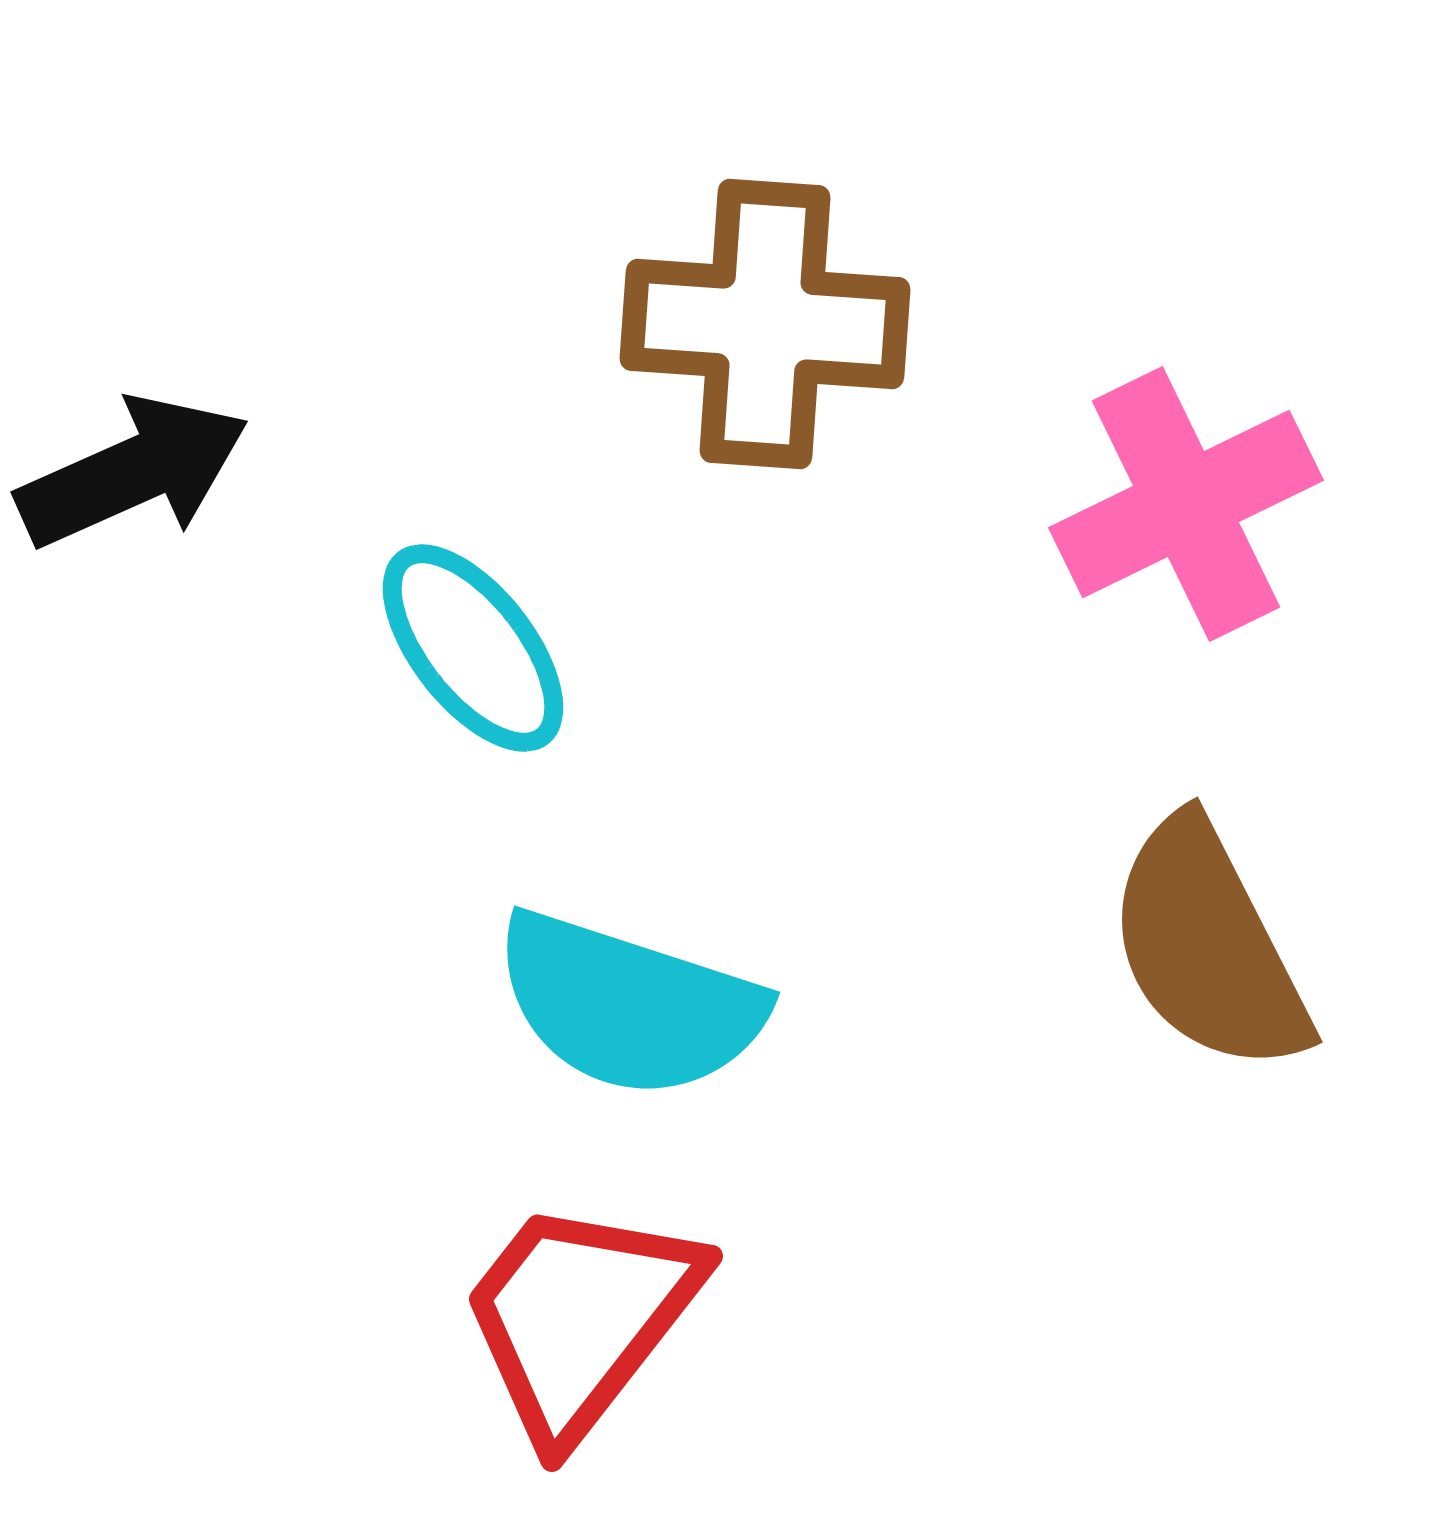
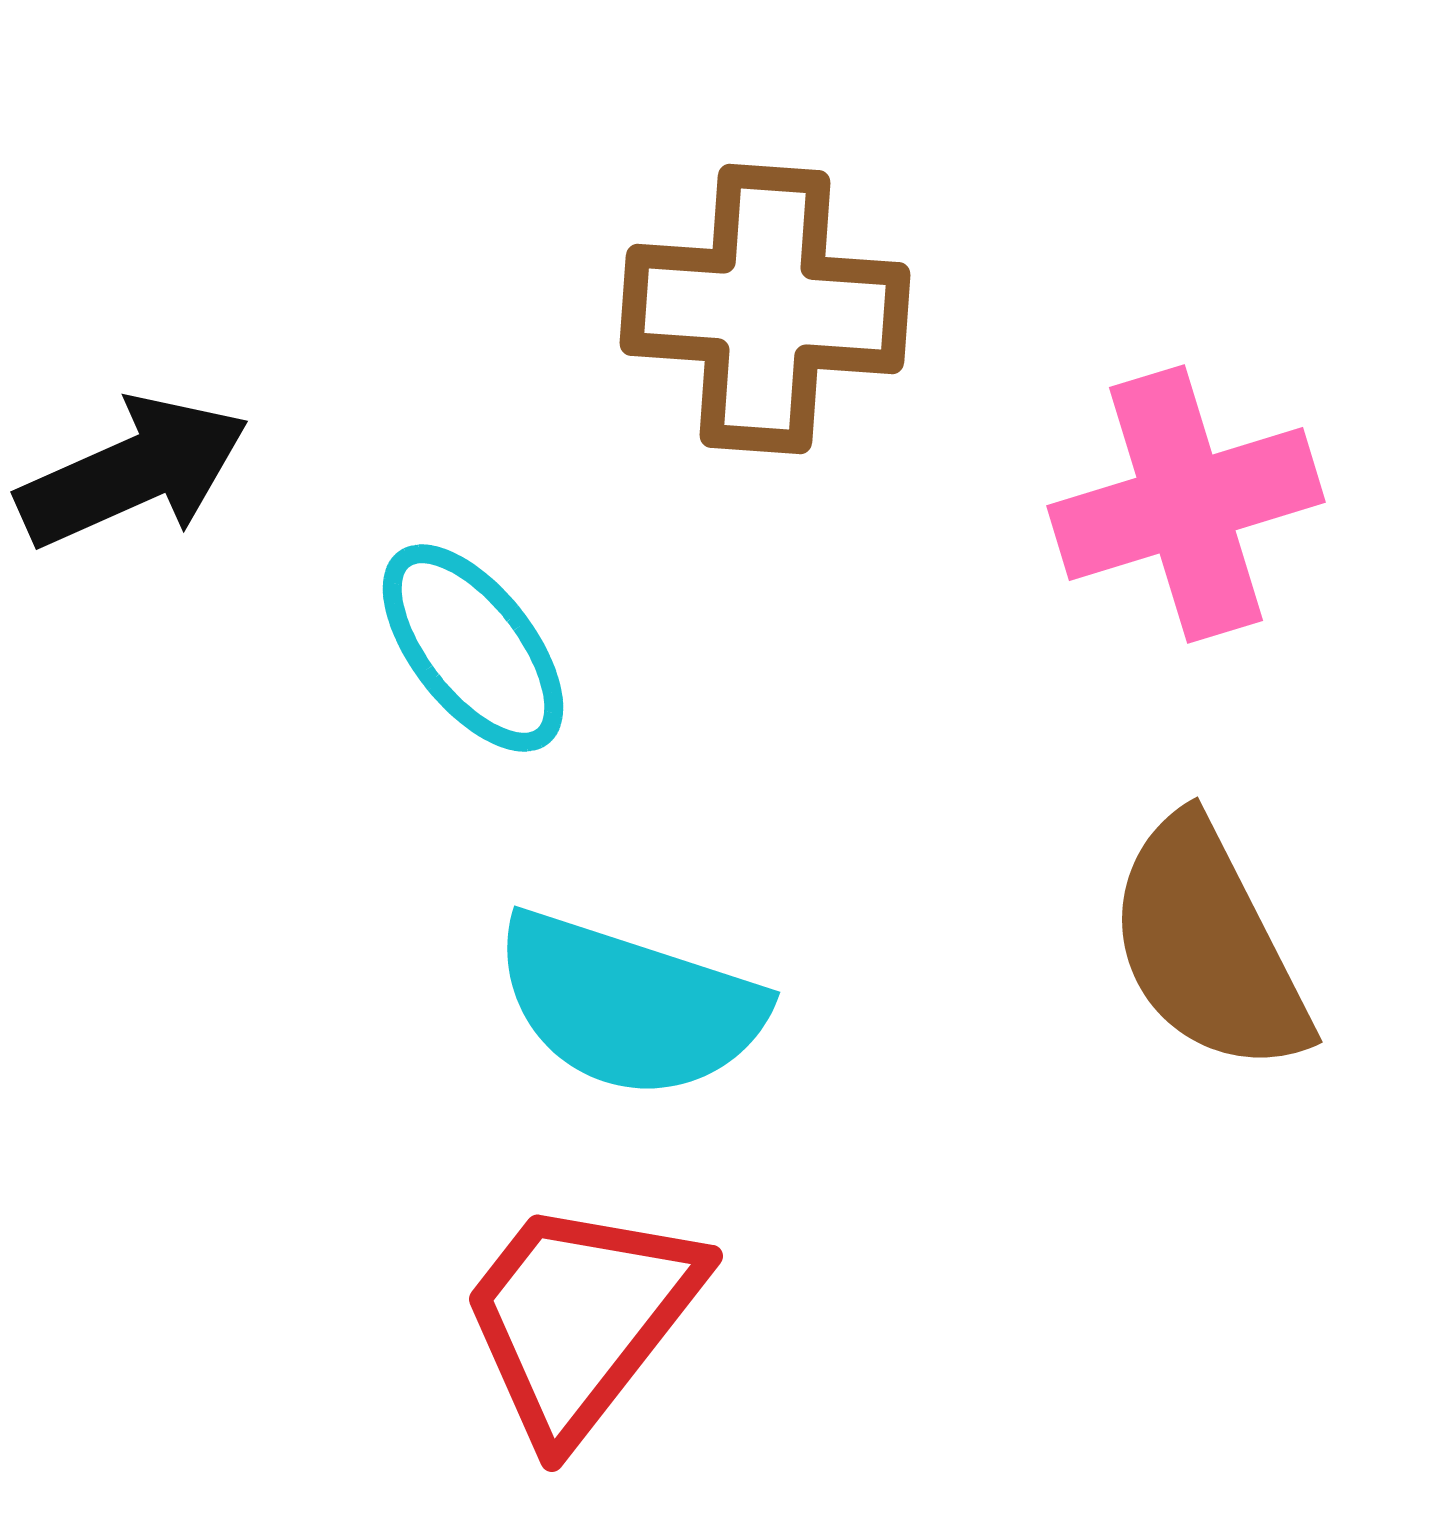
brown cross: moved 15 px up
pink cross: rotated 9 degrees clockwise
